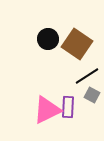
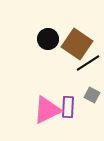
black line: moved 1 px right, 13 px up
